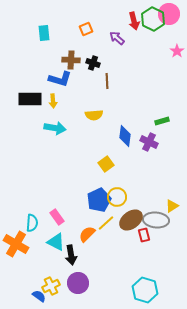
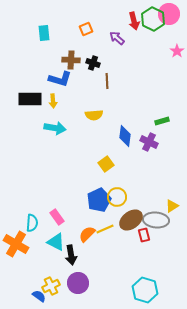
yellow line: moved 1 px left, 6 px down; rotated 18 degrees clockwise
